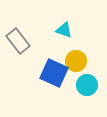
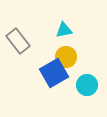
cyan triangle: rotated 30 degrees counterclockwise
yellow circle: moved 10 px left, 4 px up
blue square: rotated 36 degrees clockwise
